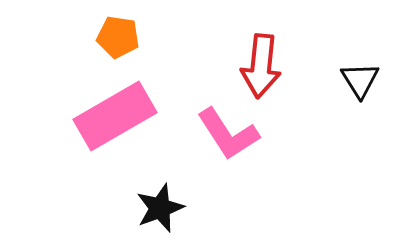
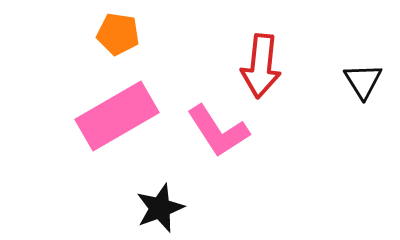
orange pentagon: moved 3 px up
black triangle: moved 3 px right, 1 px down
pink rectangle: moved 2 px right
pink L-shape: moved 10 px left, 3 px up
